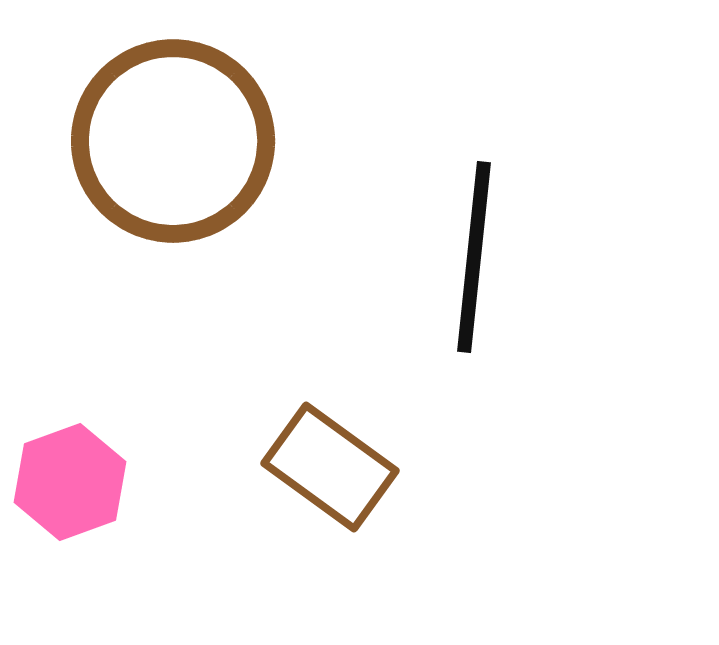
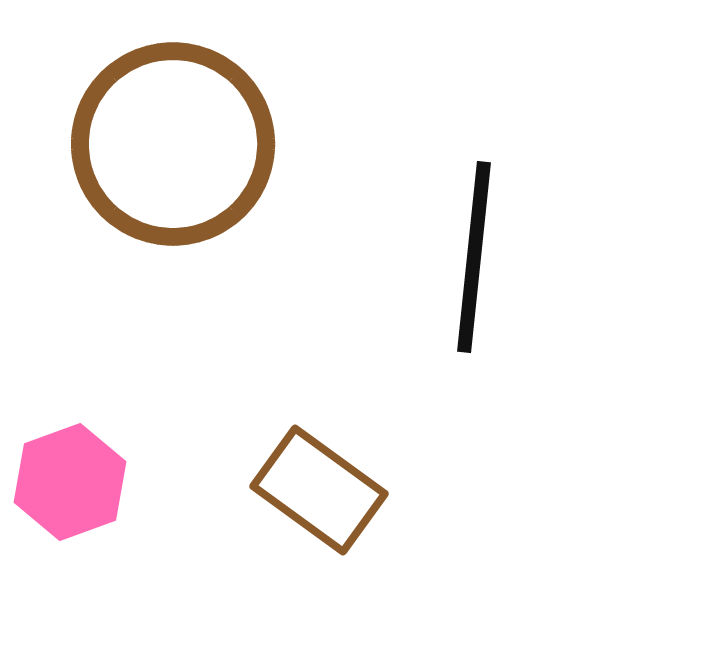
brown circle: moved 3 px down
brown rectangle: moved 11 px left, 23 px down
